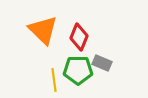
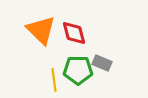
orange triangle: moved 2 px left
red diamond: moved 5 px left, 4 px up; rotated 36 degrees counterclockwise
